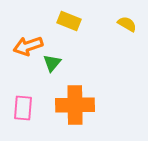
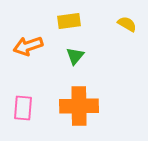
yellow rectangle: rotated 30 degrees counterclockwise
green triangle: moved 23 px right, 7 px up
orange cross: moved 4 px right, 1 px down
